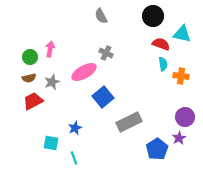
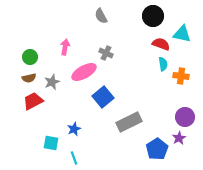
pink arrow: moved 15 px right, 2 px up
blue star: moved 1 px left, 1 px down
